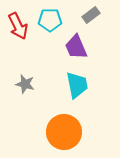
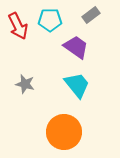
purple trapezoid: rotated 148 degrees clockwise
cyan trapezoid: rotated 28 degrees counterclockwise
